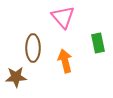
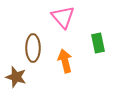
brown star: rotated 20 degrees clockwise
